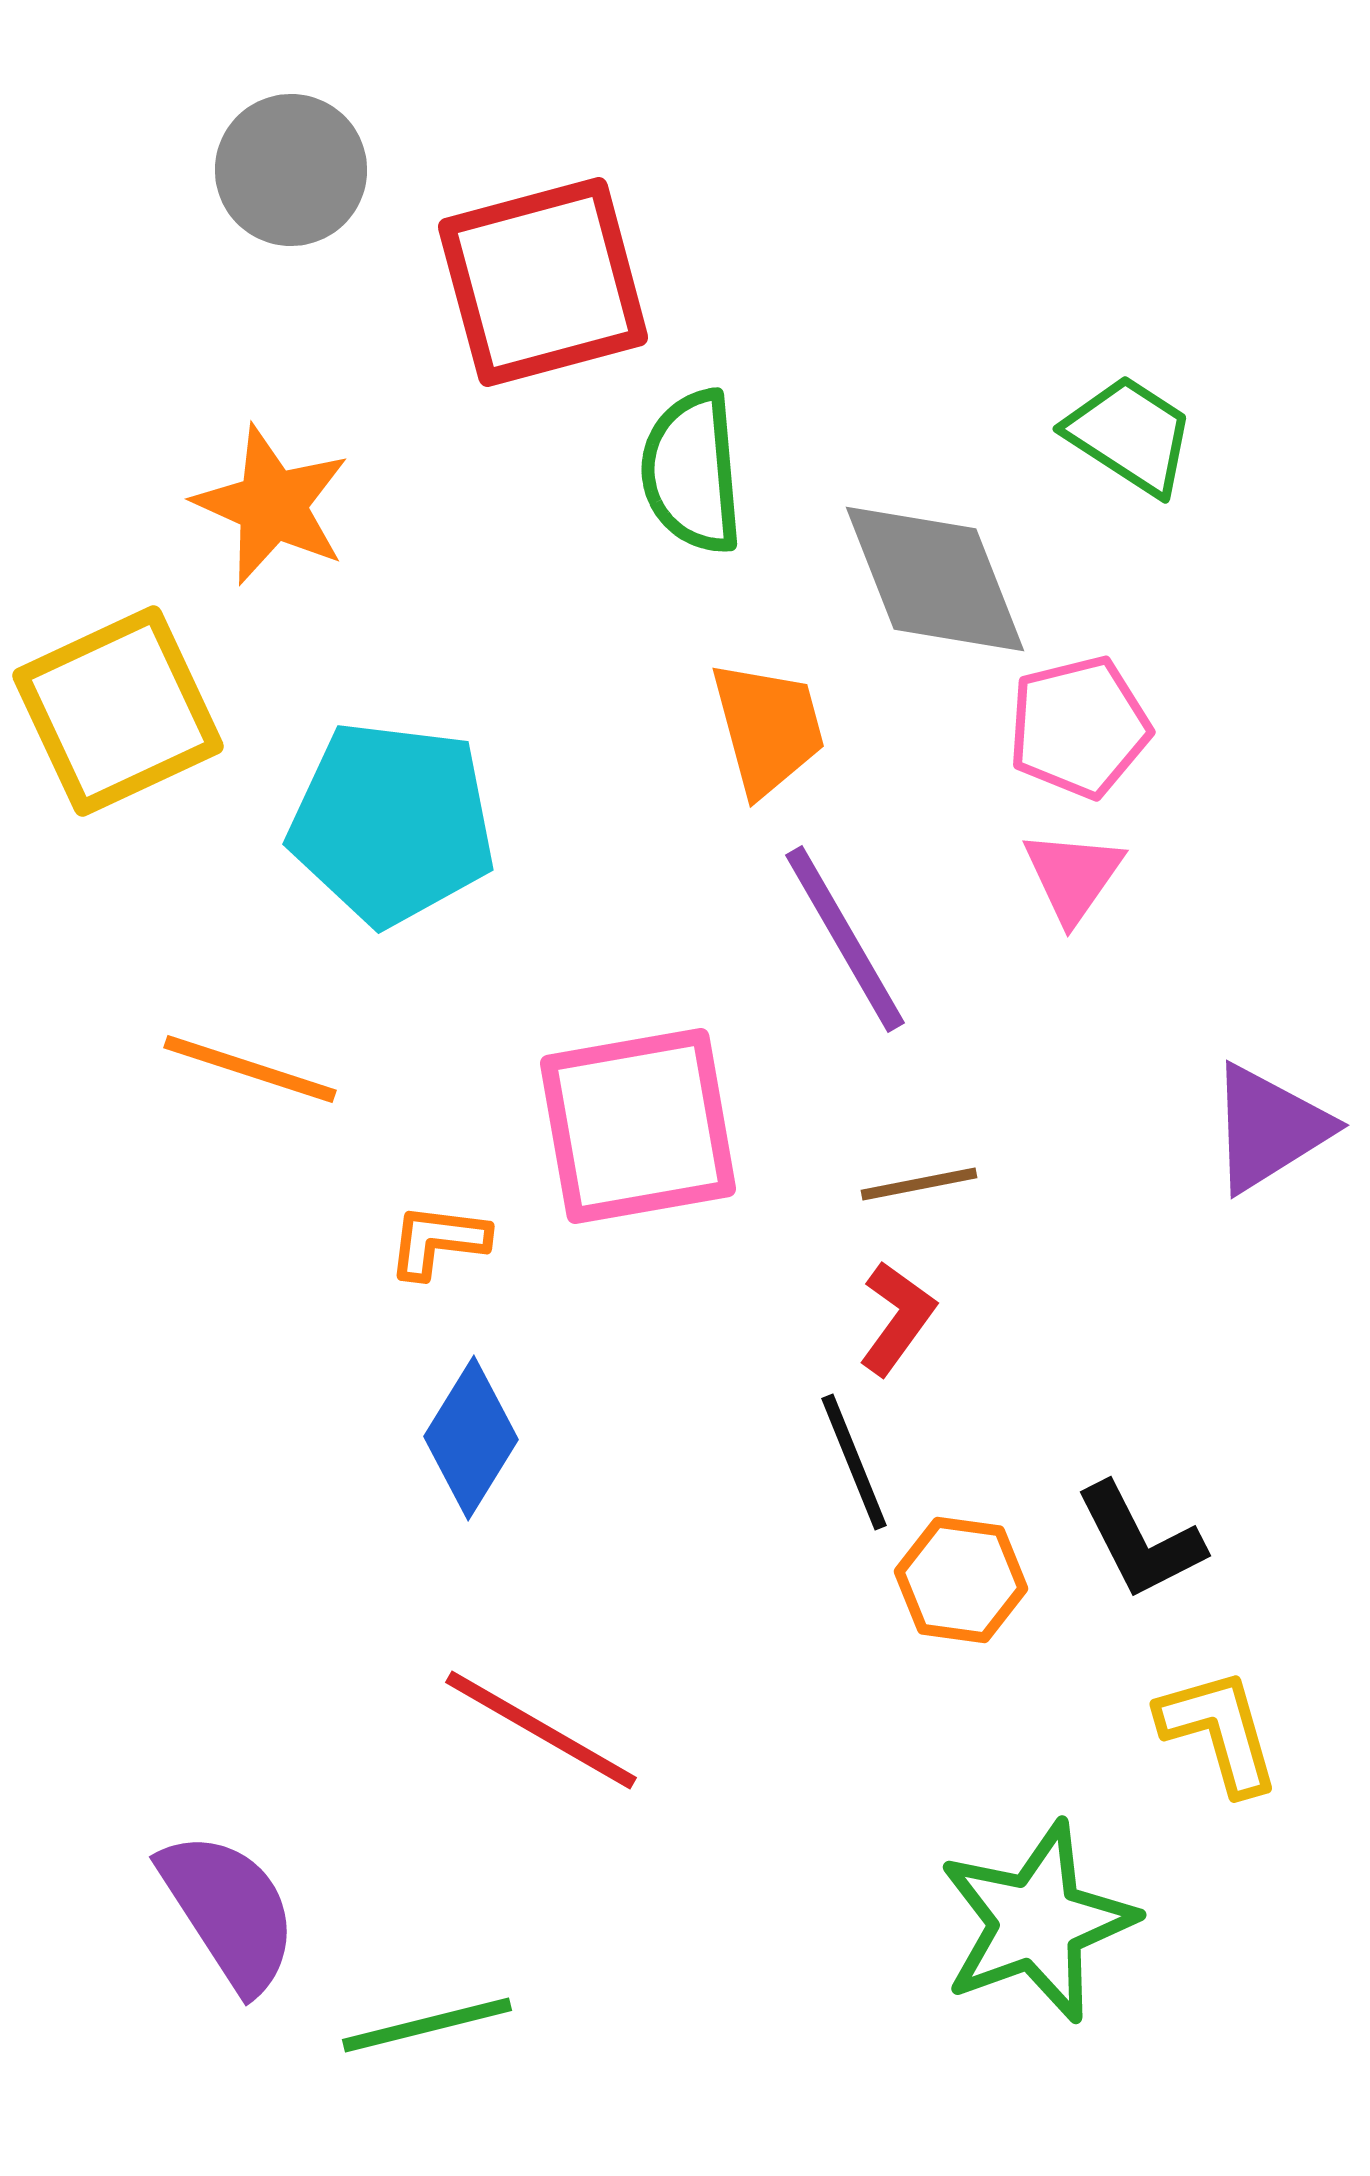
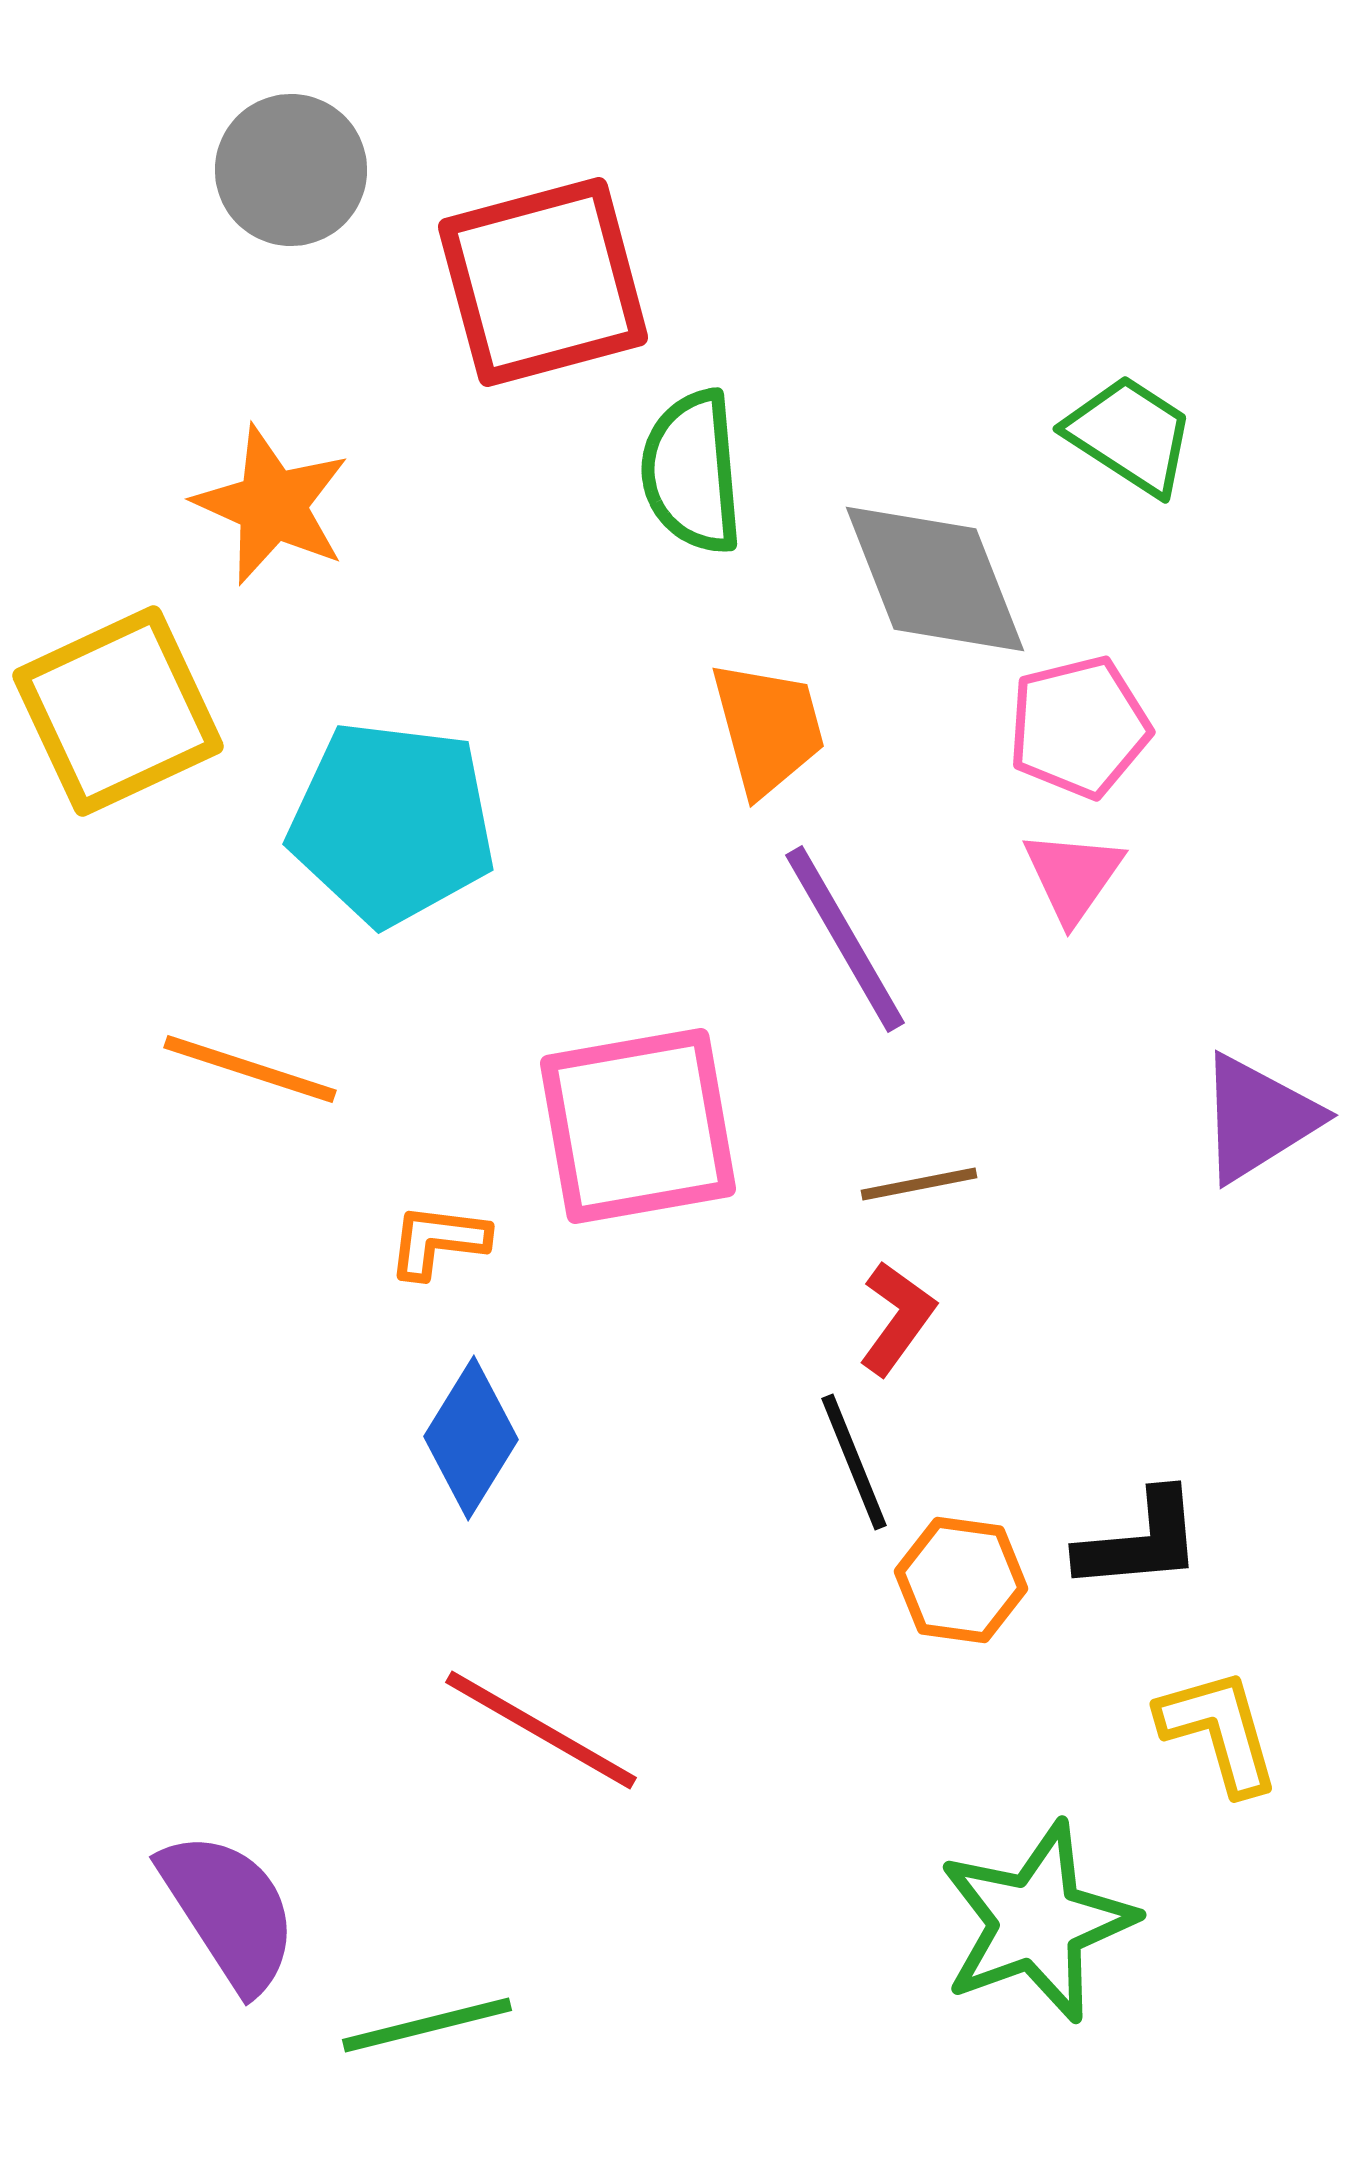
purple triangle: moved 11 px left, 10 px up
black L-shape: rotated 68 degrees counterclockwise
